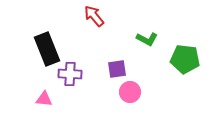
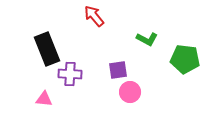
purple square: moved 1 px right, 1 px down
